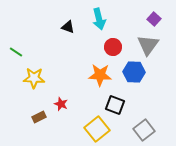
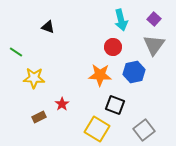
cyan arrow: moved 22 px right, 1 px down
black triangle: moved 20 px left
gray triangle: moved 6 px right
blue hexagon: rotated 15 degrees counterclockwise
red star: moved 1 px right; rotated 16 degrees clockwise
yellow square: rotated 20 degrees counterclockwise
